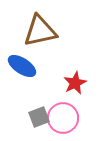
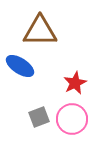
brown triangle: rotated 12 degrees clockwise
blue ellipse: moved 2 px left
pink circle: moved 9 px right, 1 px down
